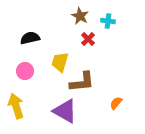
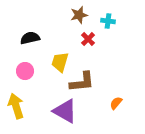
brown star: moved 1 px left, 1 px up; rotated 30 degrees clockwise
